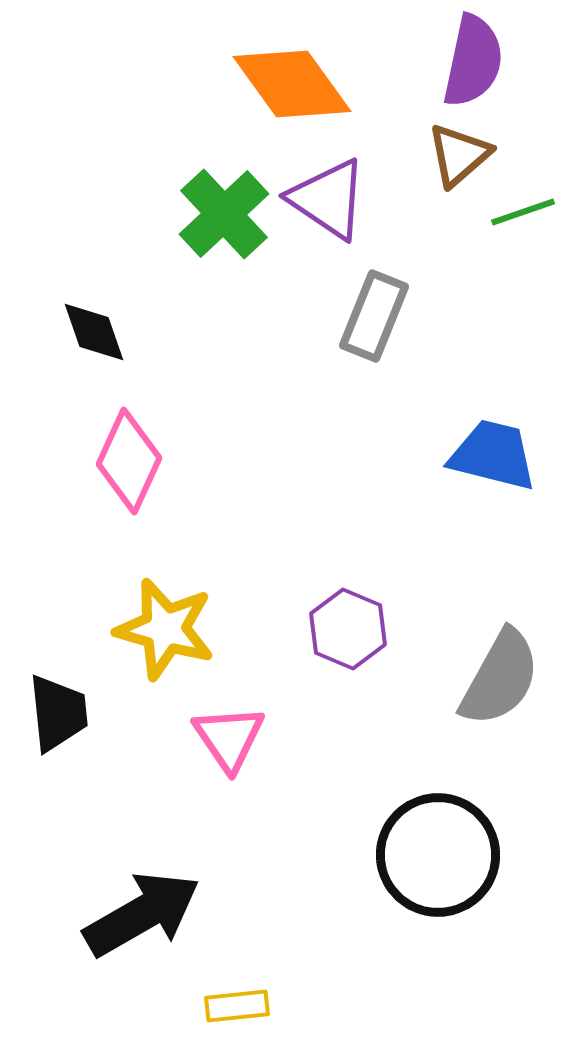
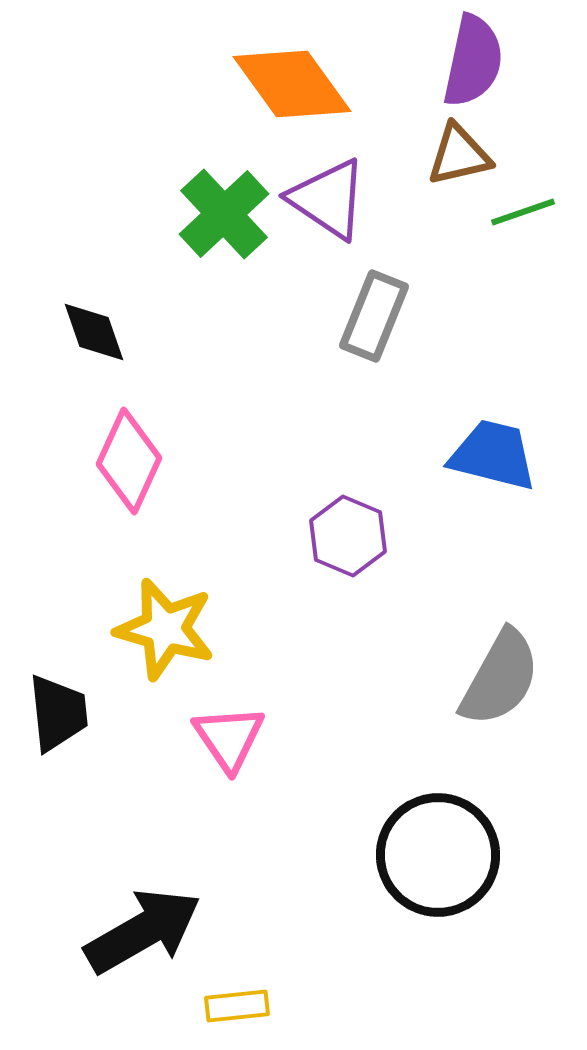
brown triangle: rotated 28 degrees clockwise
purple hexagon: moved 93 px up
black arrow: moved 1 px right, 17 px down
